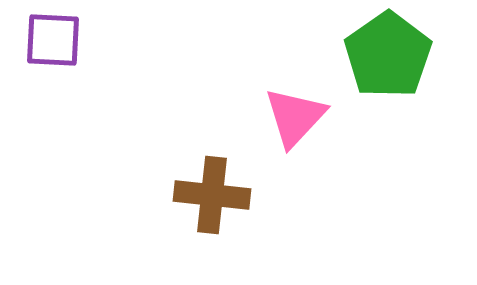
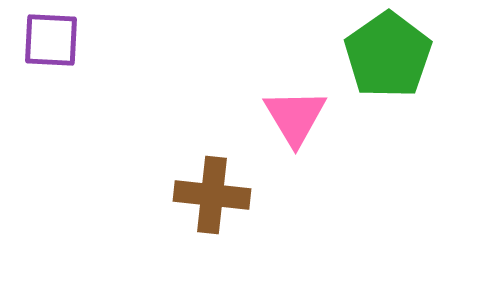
purple square: moved 2 px left
pink triangle: rotated 14 degrees counterclockwise
